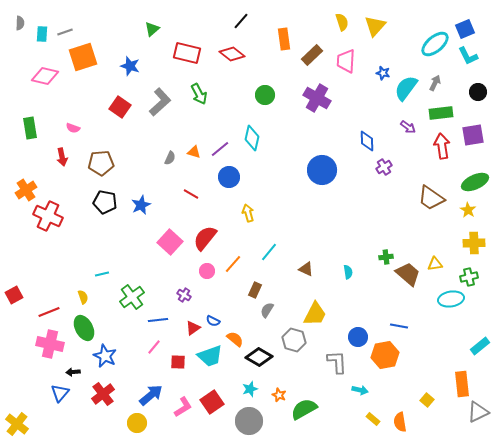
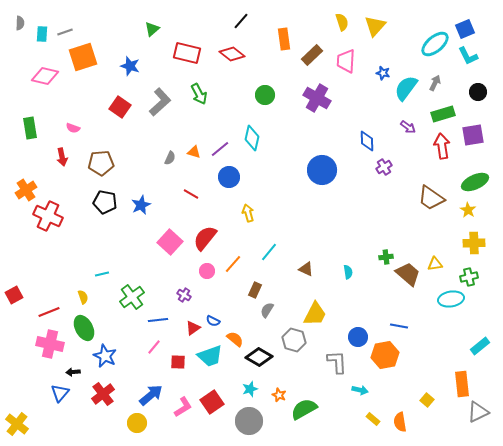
green rectangle at (441, 113): moved 2 px right, 1 px down; rotated 10 degrees counterclockwise
